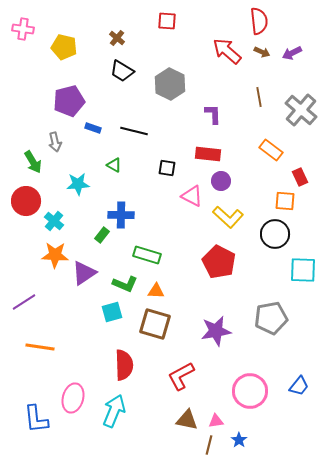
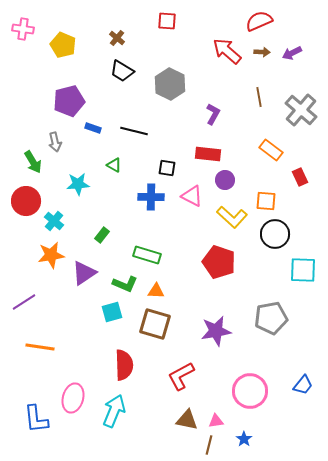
red semicircle at (259, 21): rotated 108 degrees counterclockwise
yellow pentagon at (64, 47): moved 1 px left, 2 px up; rotated 10 degrees clockwise
brown arrow at (262, 52): rotated 21 degrees counterclockwise
purple L-shape at (213, 114): rotated 30 degrees clockwise
purple circle at (221, 181): moved 4 px right, 1 px up
orange square at (285, 201): moved 19 px left
blue cross at (121, 215): moved 30 px right, 18 px up
yellow L-shape at (228, 217): moved 4 px right
orange star at (55, 255): moved 4 px left; rotated 12 degrees counterclockwise
red pentagon at (219, 262): rotated 8 degrees counterclockwise
blue trapezoid at (299, 386): moved 4 px right, 1 px up
blue star at (239, 440): moved 5 px right, 1 px up
